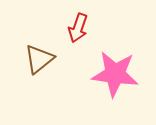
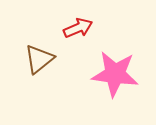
red arrow: rotated 132 degrees counterclockwise
